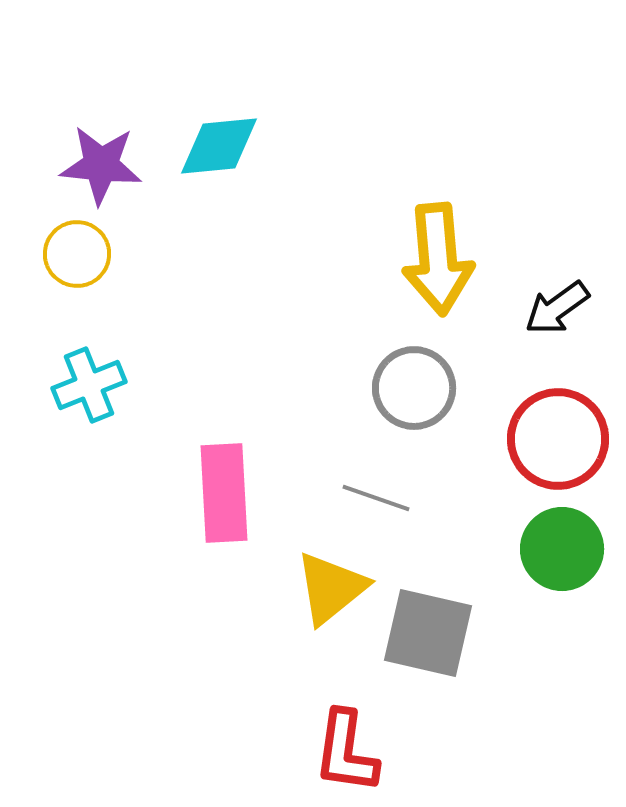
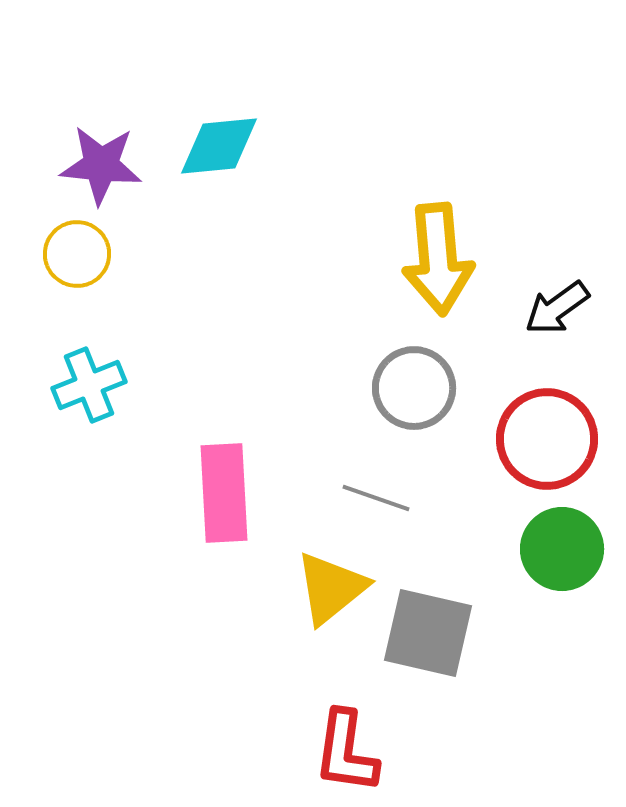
red circle: moved 11 px left
